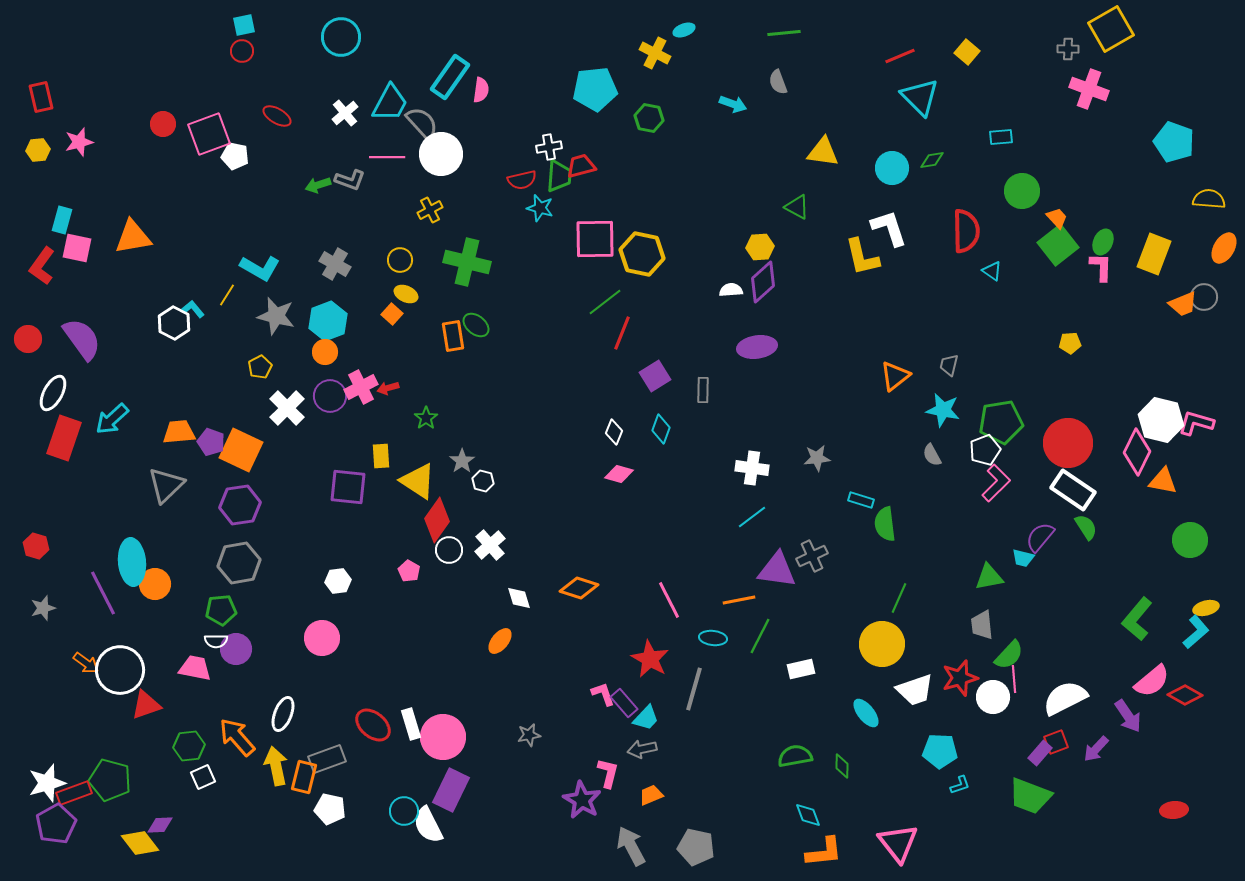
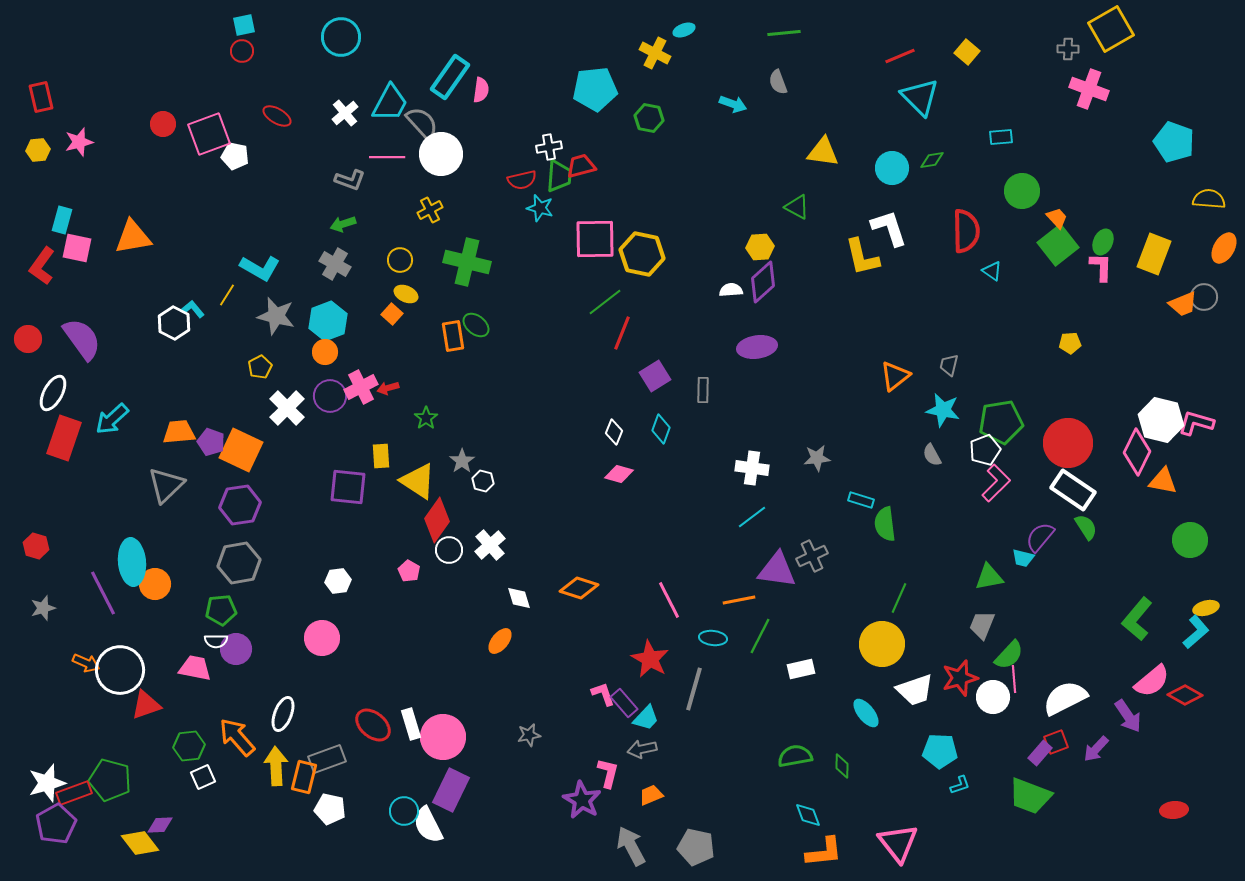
green arrow at (318, 185): moved 25 px right, 39 px down
gray trapezoid at (982, 625): rotated 28 degrees clockwise
orange arrow at (86, 663): rotated 12 degrees counterclockwise
yellow arrow at (276, 766): rotated 9 degrees clockwise
